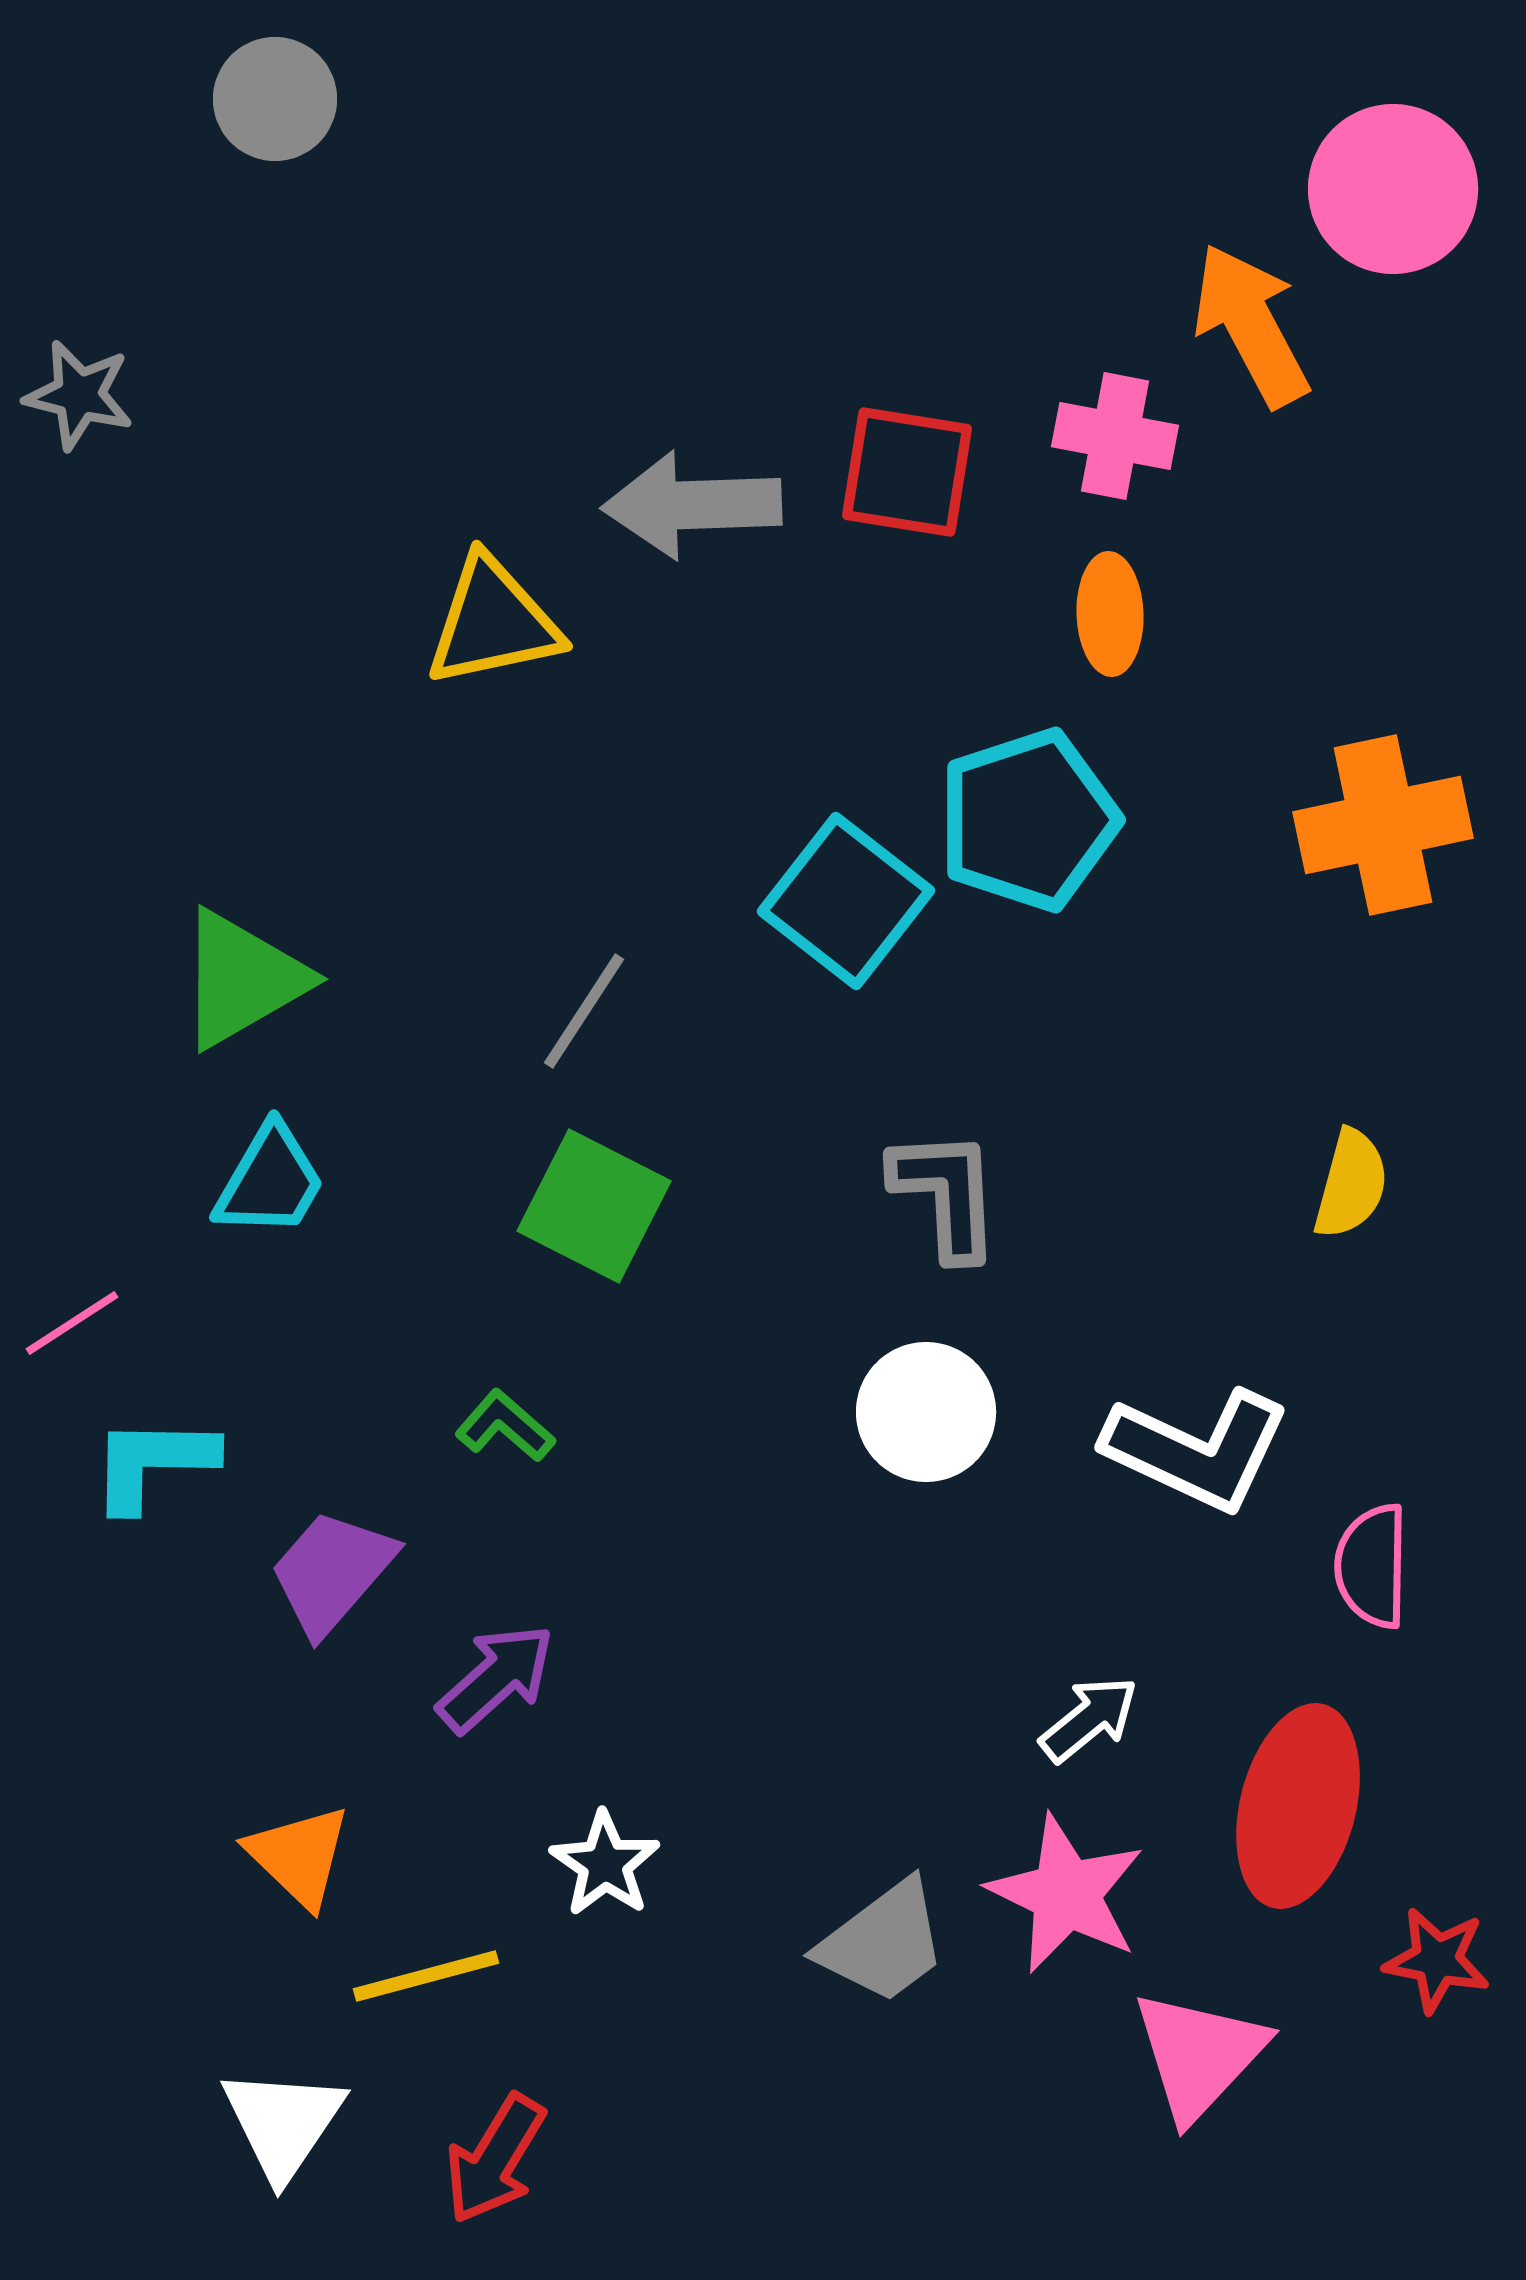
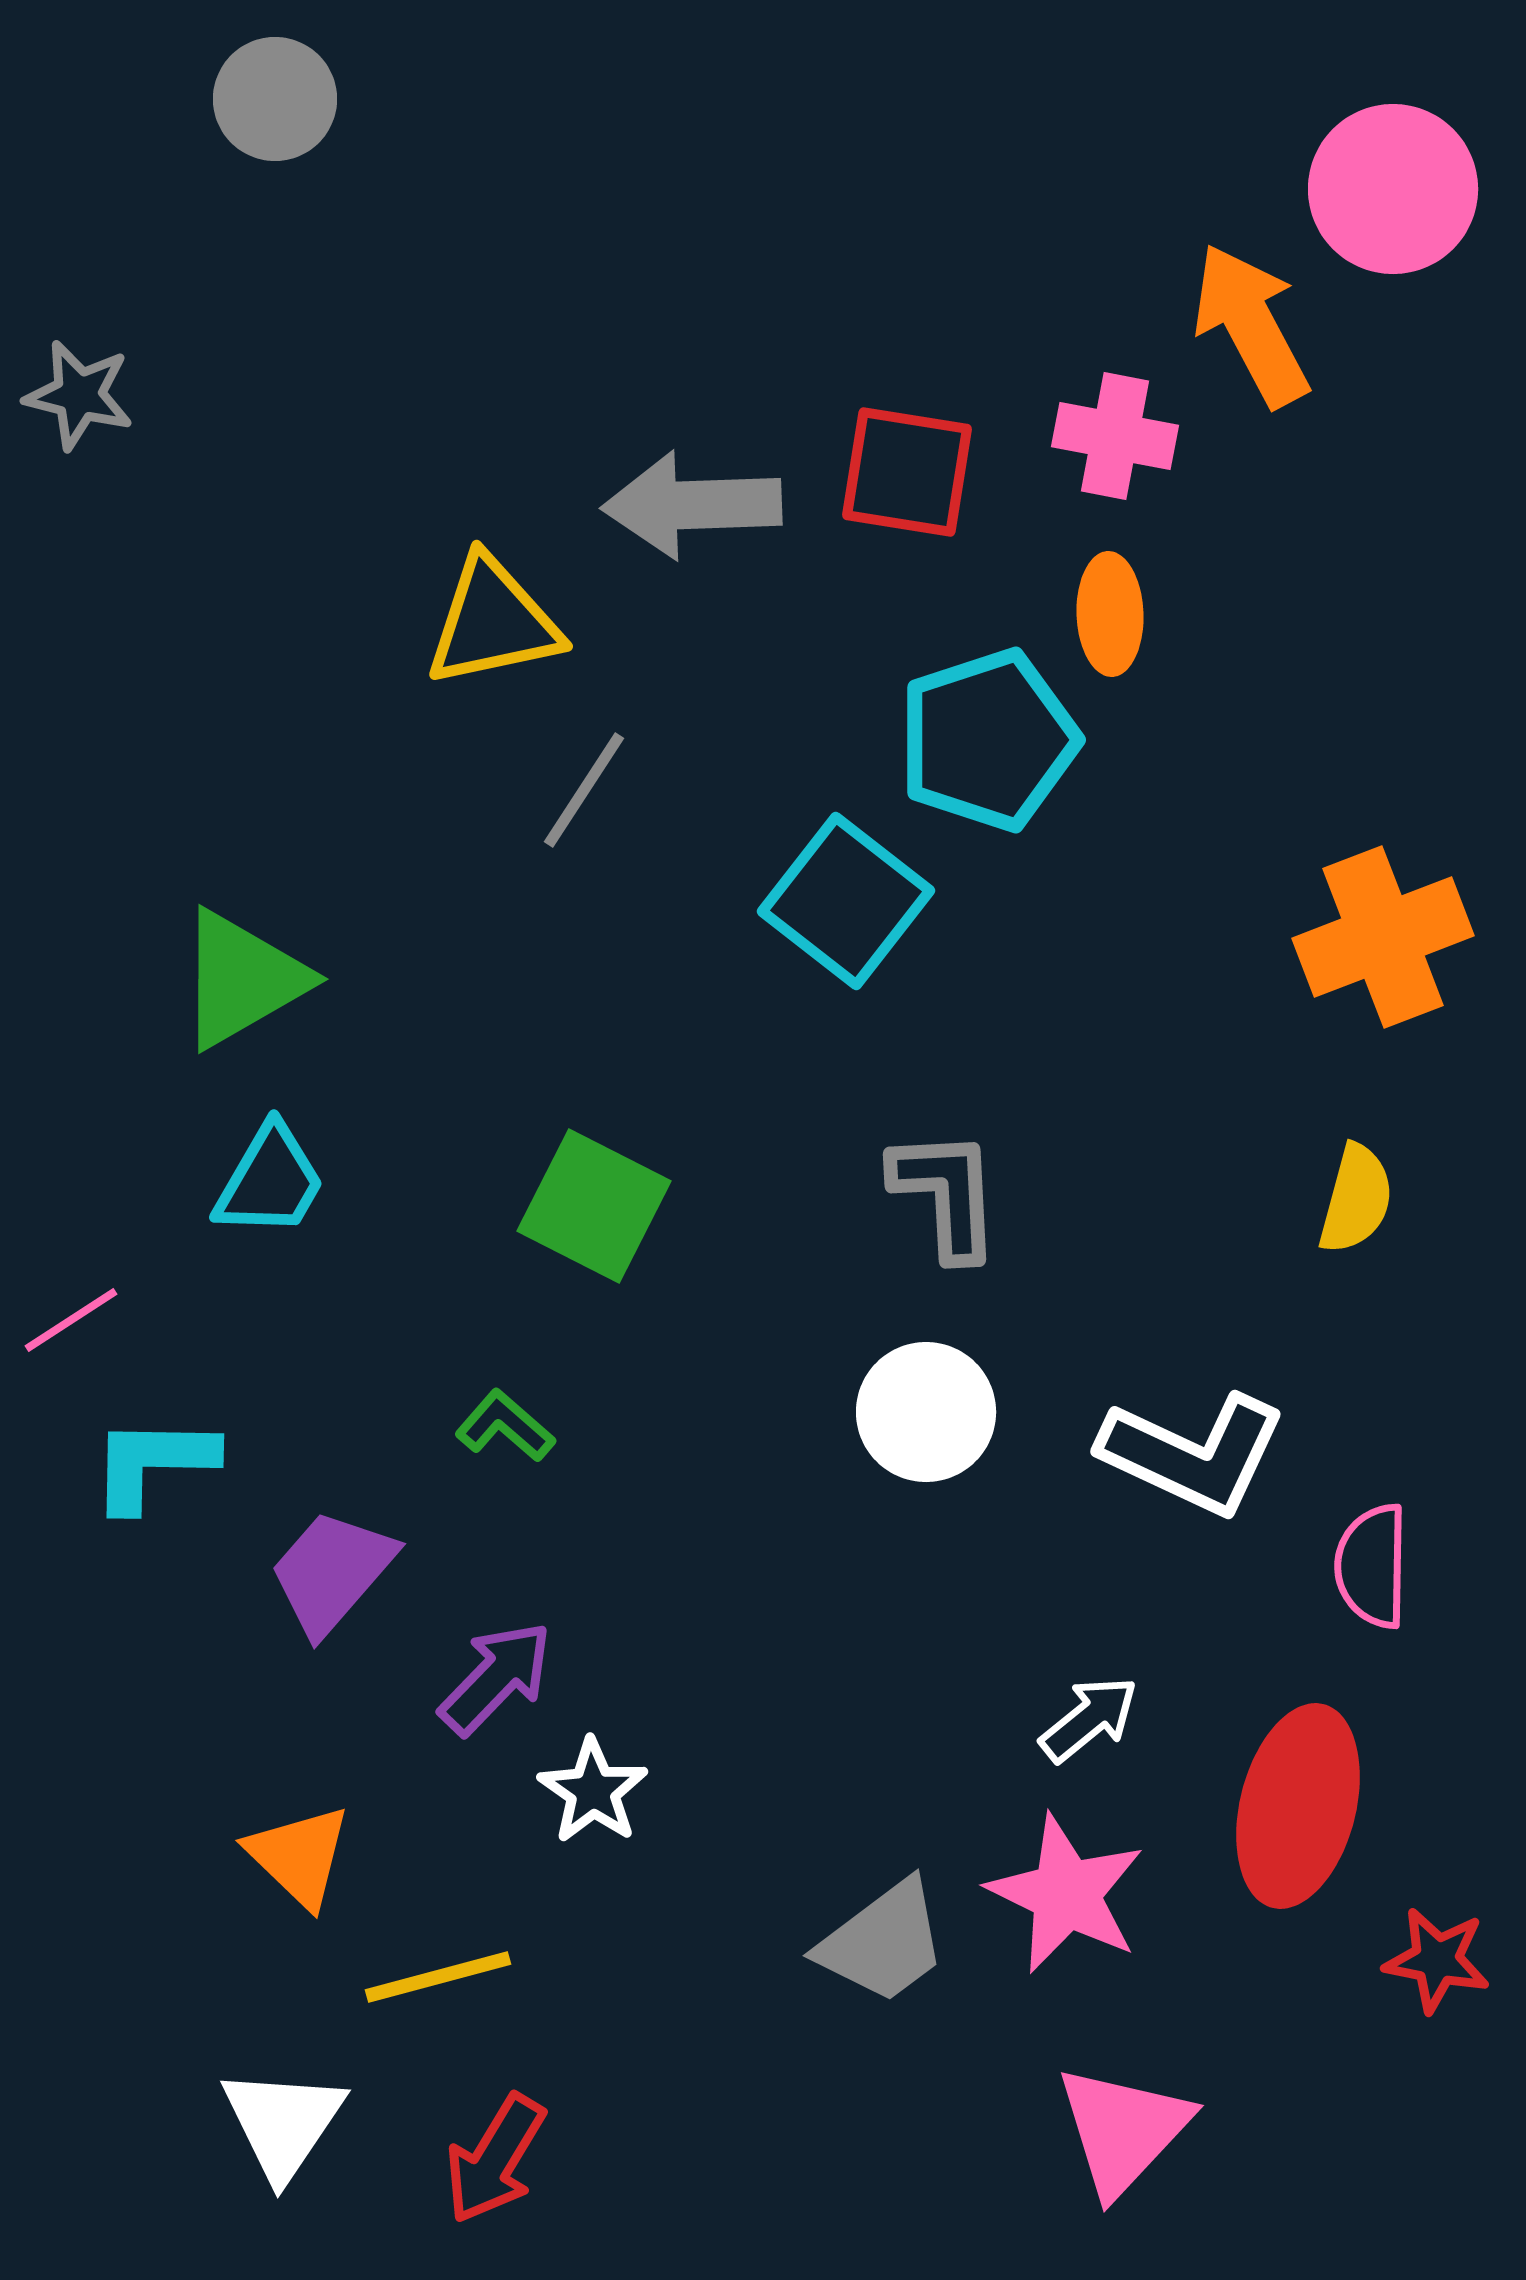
cyan pentagon: moved 40 px left, 80 px up
orange cross: moved 112 px down; rotated 9 degrees counterclockwise
gray line: moved 221 px up
yellow semicircle: moved 5 px right, 15 px down
pink line: moved 1 px left, 3 px up
white L-shape: moved 4 px left, 4 px down
purple arrow: rotated 4 degrees counterclockwise
white star: moved 12 px left, 73 px up
yellow line: moved 12 px right, 1 px down
pink triangle: moved 76 px left, 75 px down
